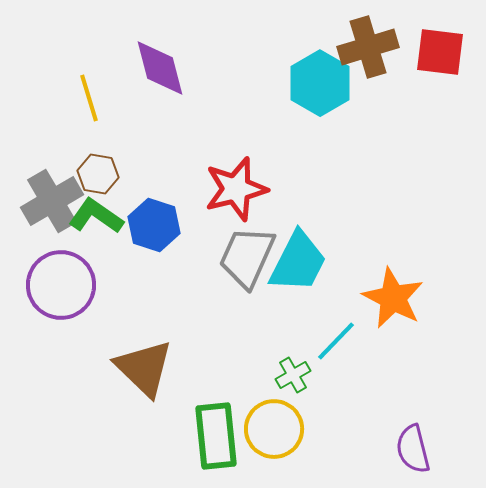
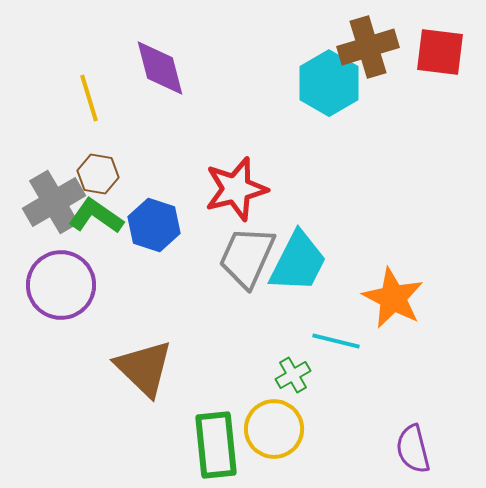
cyan hexagon: moved 9 px right
gray cross: moved 2 px right, 1 px down
cyan line: rotated 60 degrees clockwise
green rectangle: moved 9 px down
